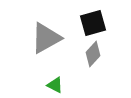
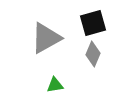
gray diamond: rotated 20 degrees counterclockwise
green triangle: rotated 36 degrees counterclockwise
